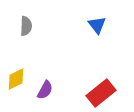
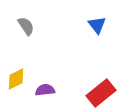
gray semicircle: rotated 36 degrees counterclockwise
purple semicircle: rotated 126 degrees counterclockwise
